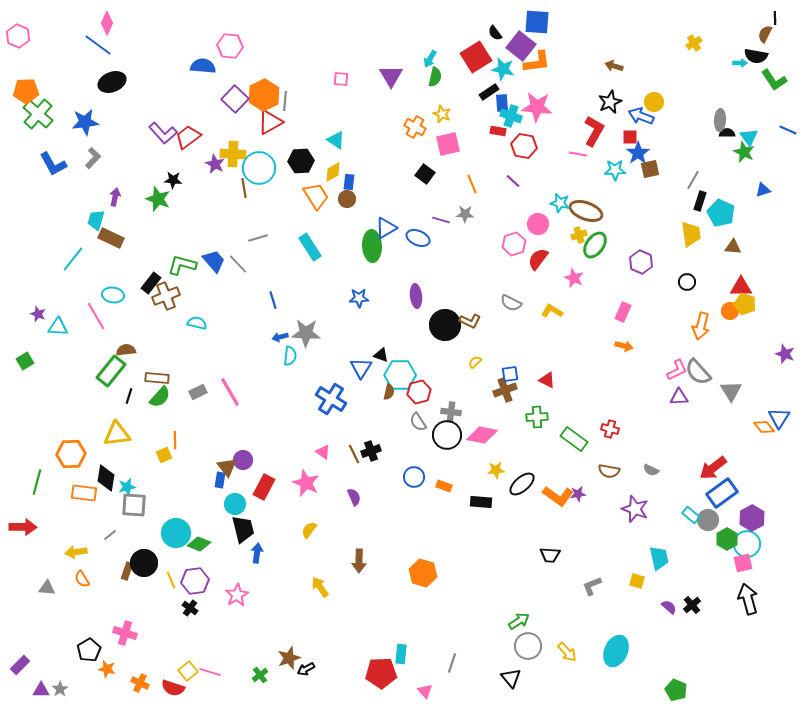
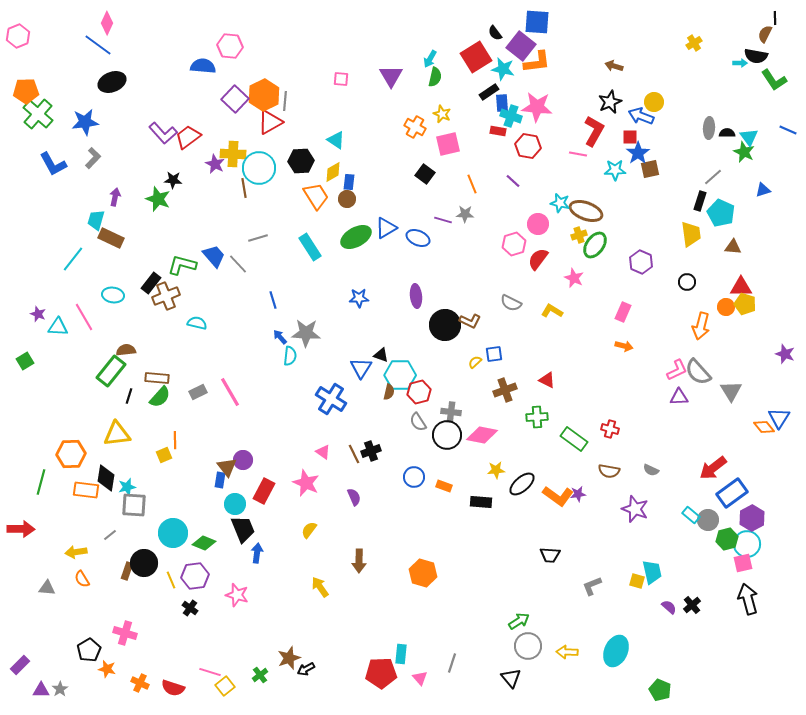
pink hexagon at (18, 36): rotated 15 degrees clockwise
gray ellipse at (720, 120): moved 11 px left, 8 px down
red hexagon at (524, 146): moved 4 px right
gray line at (693, 180): moved 20 px right, 3 px up; rotated 18 degrees clockwise
purple line at (441, 220): moved 2 px right
green ellipse at (372, 246): moved 16 px left, 9 px up; rotated 64 degrees clockwise
blue trapezoid at (214, 261): moved 5 px up
orange circle at (730, 311): moved 4 px left, 4 px up
pink line at (96, 316): moved 12 px left, 1 px down
blue arrow at (280, 337): rotated 63 degrees clockwise
blue square at (510, 374): moved 16 px left, 20 px up
green line at (37, 482): moved 4 px right
red rectangle at (264, 487): moved 4 px down
orange rectangle at (84, 493): moved 2 px right, 3 px up
blue rectangle at (722, 493): moved 10 px right
red arrow at (23, 527): moved 2 px left, 2 px down
black trapezoid at (243, 529): rotated 8 degrees counterclockwise
cyan circle at (176, 533): moved 3 px left
green hexagon at (727, 539): rotated 15 degrees clockwise
green diamond at (199, 544): moved 5 px right, 1 px up
cyan trapezoid at (659, 558): moved 7 px left, 14 px down
purple hexagon at (195, 581): moved 5 px up
pink star at (237, 595): rotated 25 degrees counterclockwise
yellow arrow at (567, 652): rotated 135 degrees clockwise
yellow square at (188, 671): moved 37 px right, 15 px down
green pentagon at (676, 690): moved 16 px left
pink triangle at (425, 691): moved 5 px left, 13 px up
